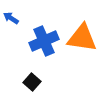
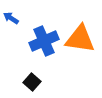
orange triangle: moved 2 px left, 1 px down
